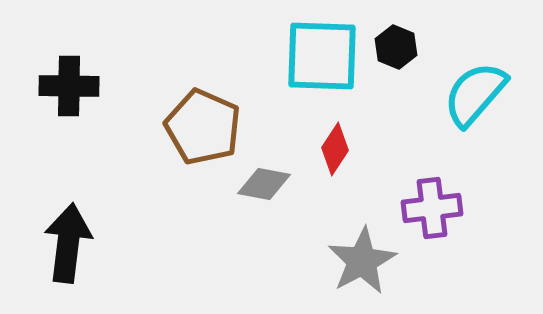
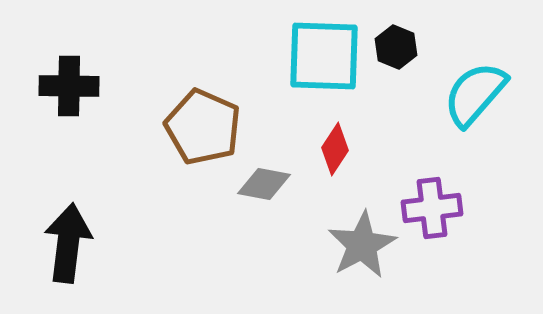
cyan square: moved 2 px right
gray star: moved 16 px up
